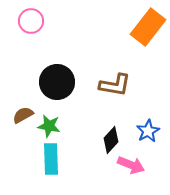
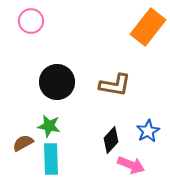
brown semicircle: moved 28 px down
